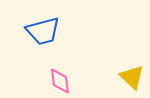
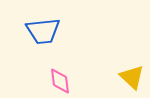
blue trapezoid: rotated 9 degrees clockwise
